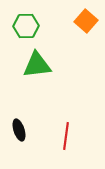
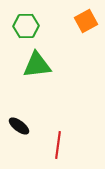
orange square: rotated 20 degrees clockwise
black ellipse: moved 4 px up; rotated 35 degrees counterclockwise
red line: moved 8 px left, 9 px down
